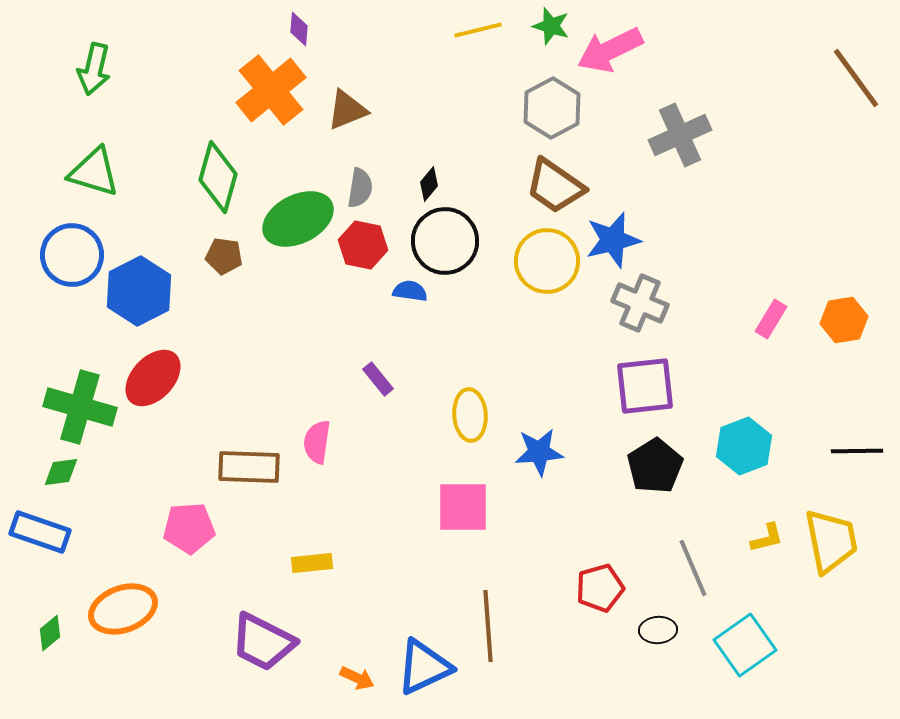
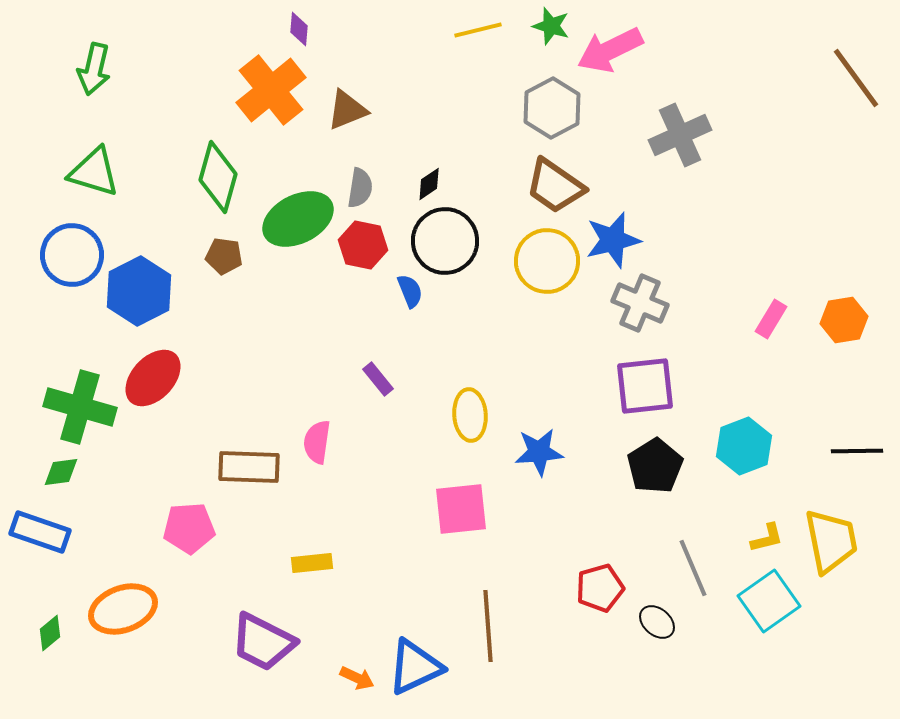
black diamond at (429, 184): rotated 16 degrees clockwise
blue semicircle at (410, 291): rotated 60 degrees clockwise
pink square at (463, 507): moved 2 px left, 2 px down; rotated 6 degrees counterclockwise
black ellipse at (658, 630): moved 1 px left, 8 px up; rotated 45 degrees clockwise
cyan square at (745, 645): moved 24 px right, 44 px up
blue triangle at (424, 667): moved 9 px left
